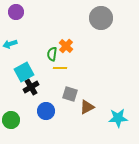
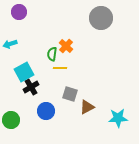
purple circle: moved 3 px right
